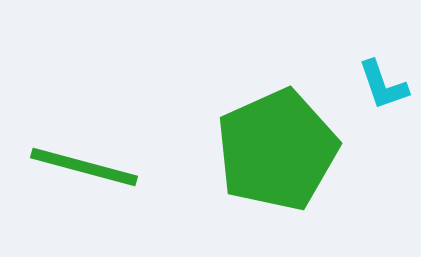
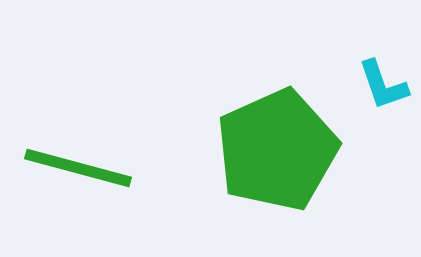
green line: moved 6 px left, 1 px down
